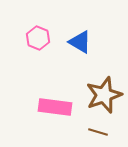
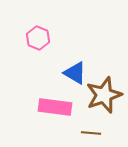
blue triangle: moved 5 px left, 31 px down
brown line: moved 7 px left, 1 px down; rotated 12 degrees counterclockwise
